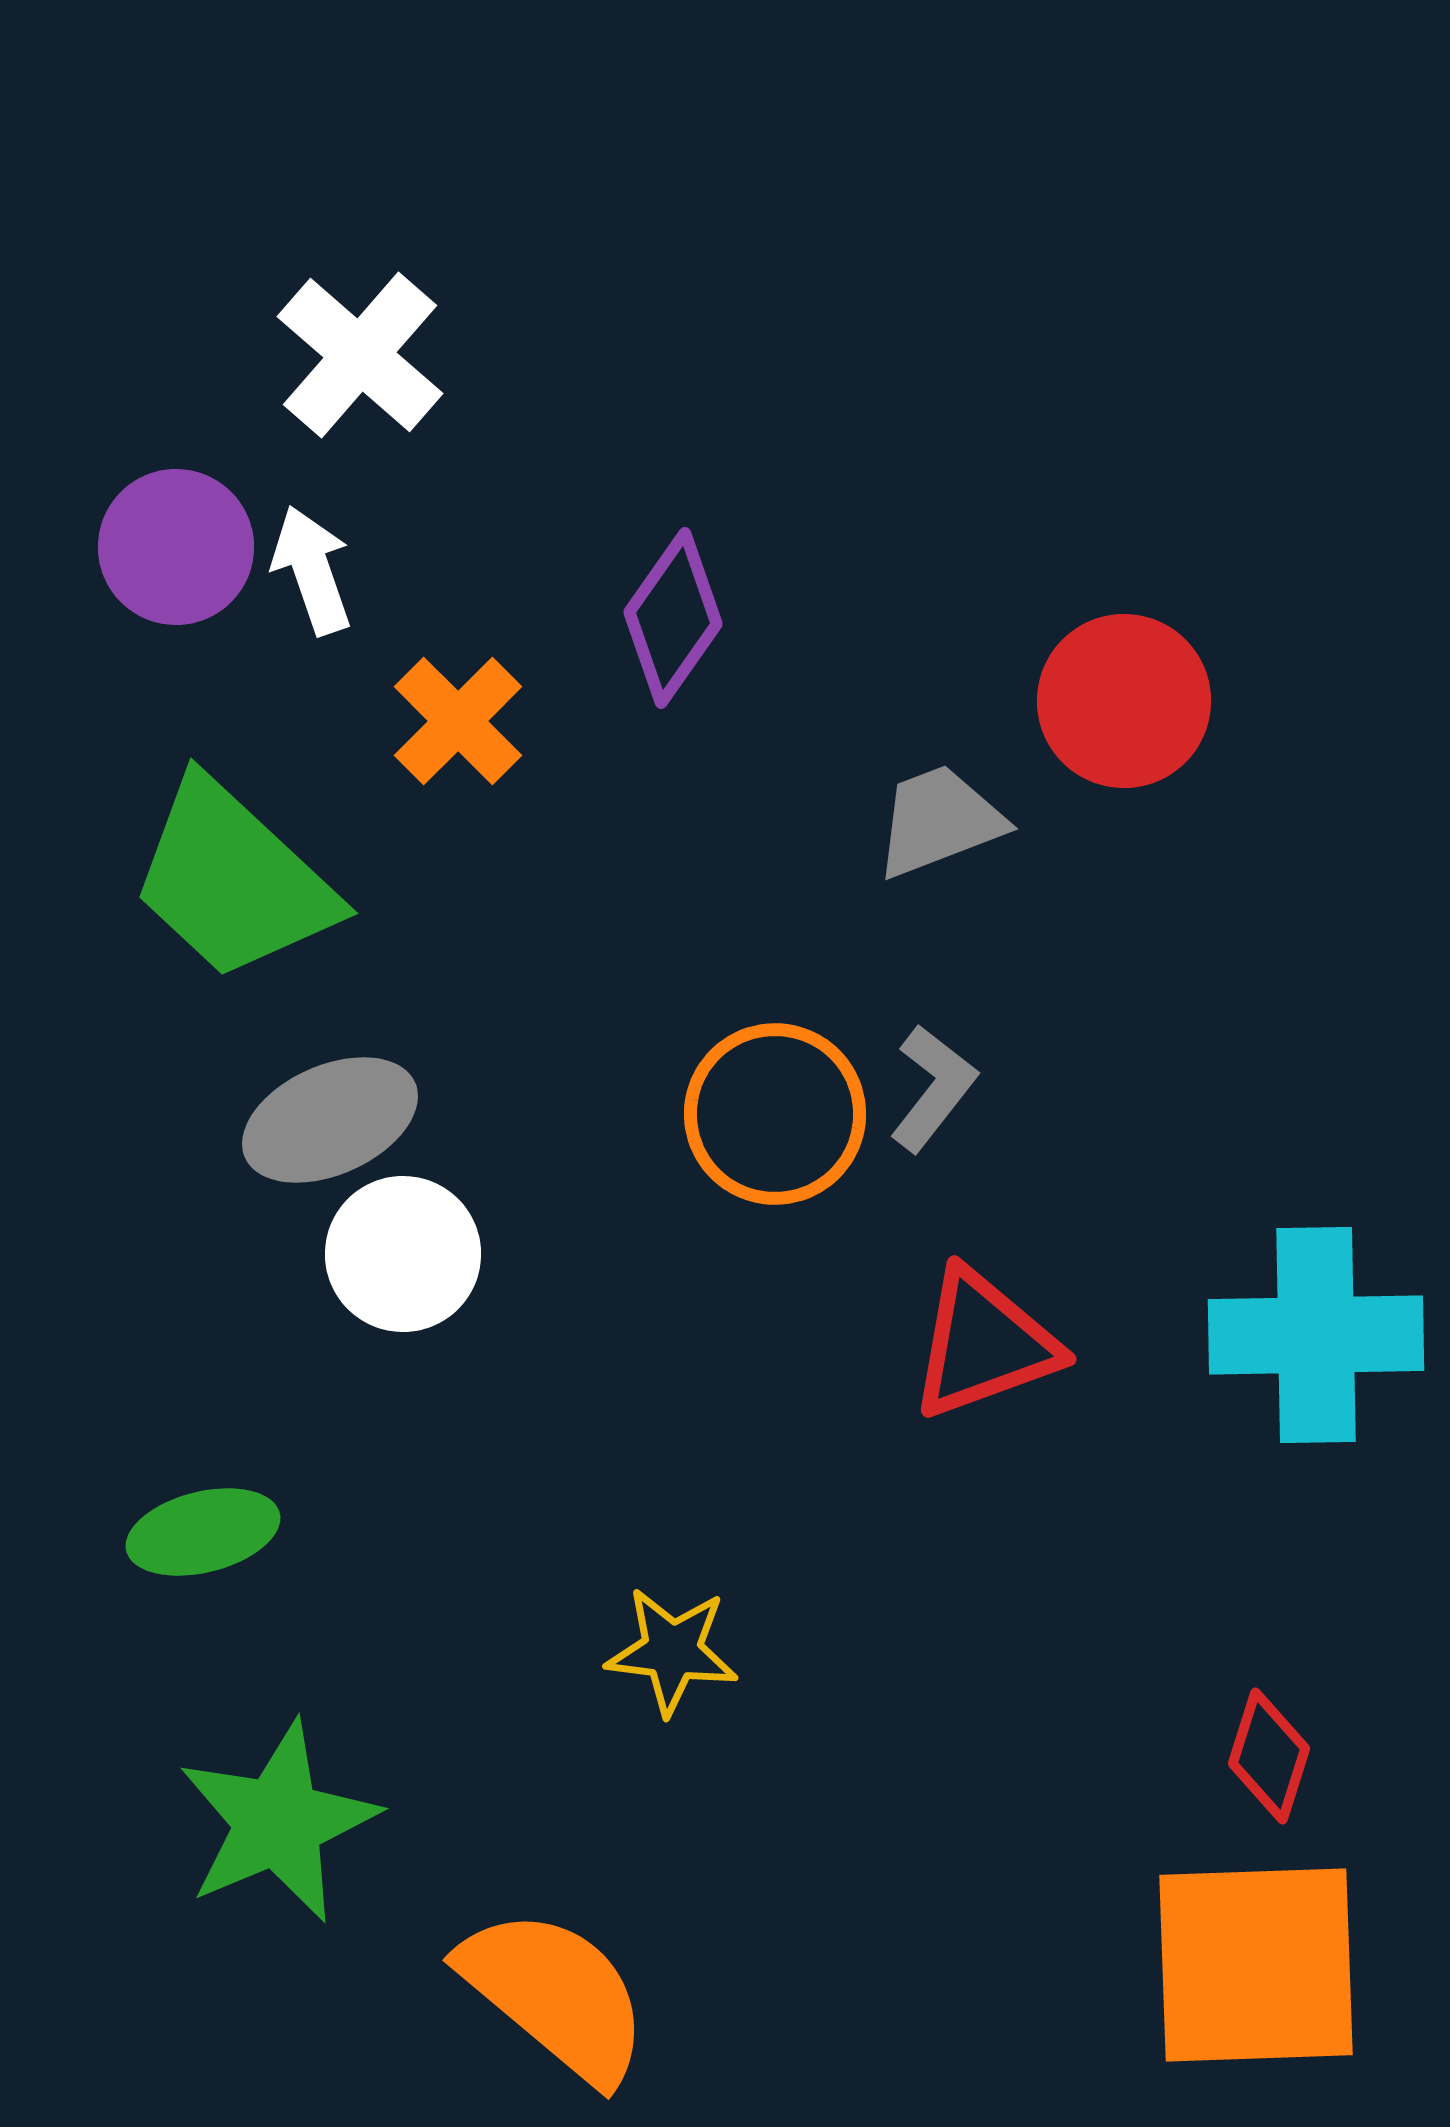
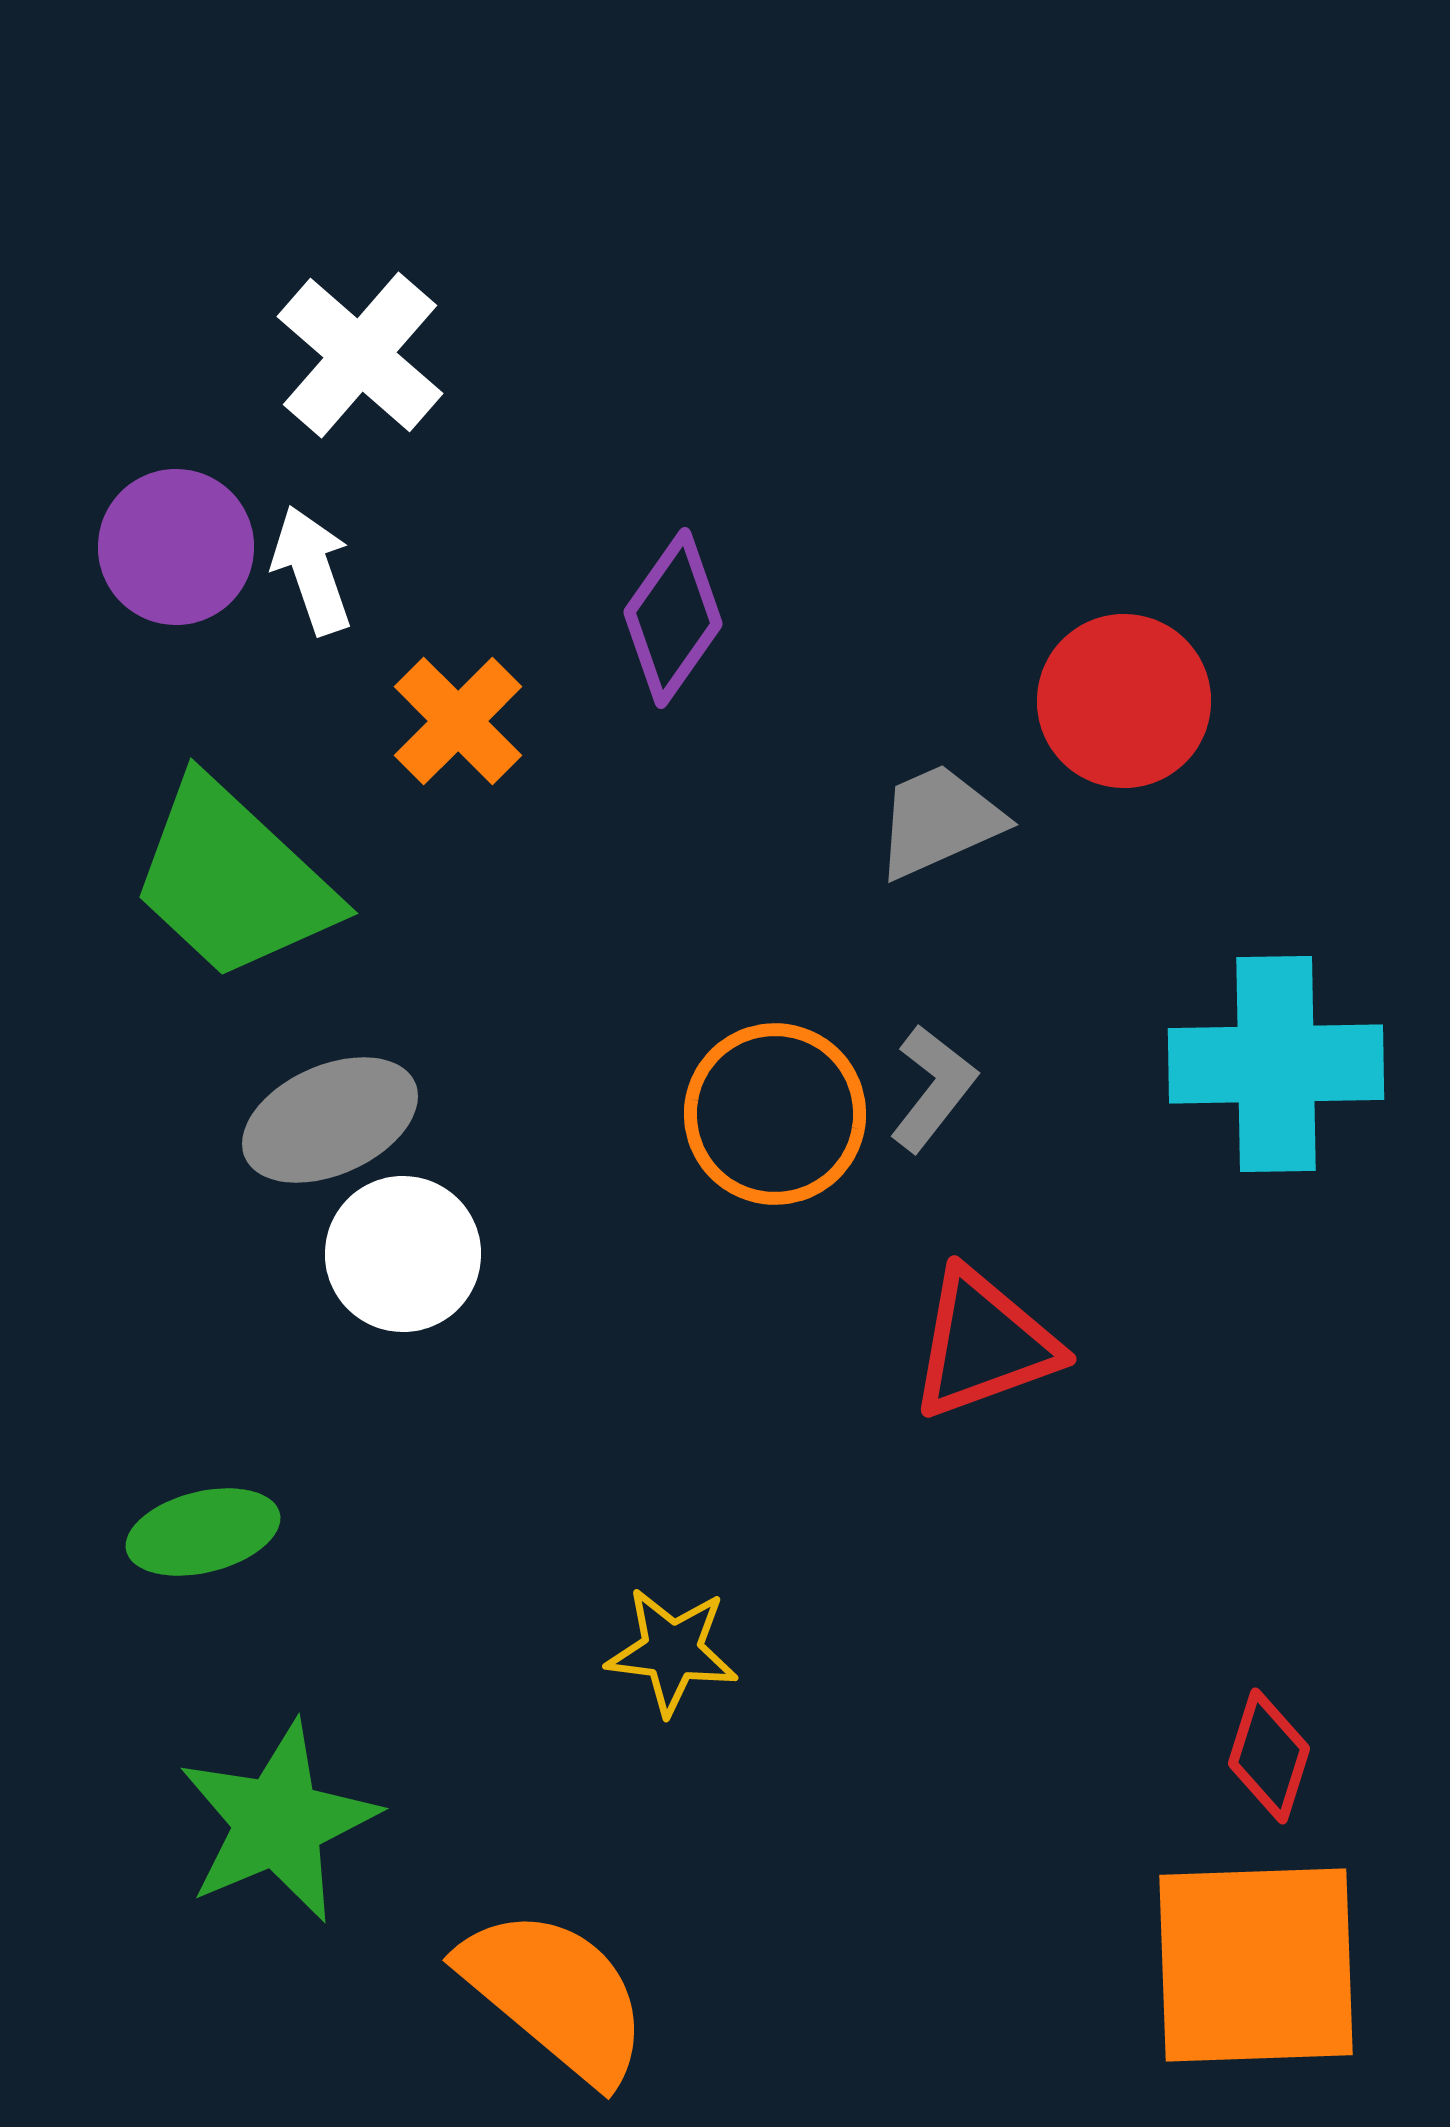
gray trapezoid: rotated 3 degrees counterclockwise
cyan cross: moved 40 px left, 271 px up
